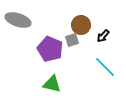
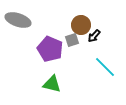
black arrow: moved 9 px left
